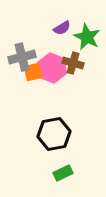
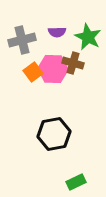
purple semicircle: moved 5 px left, 4 px down; rotated 30 degrees clockwise
green star: moved 1 px right
gray cross: moved 17 px up
pink hexagon: moved 1 px right, 1 px down; rotated 20 degrees counterclockwise
orange square: rotated 24 degrees counterclockwise
green rectangle: moved 13 px right, 9 px down
